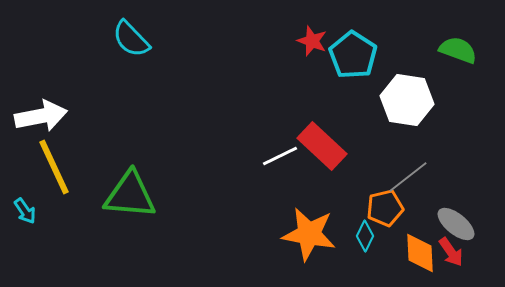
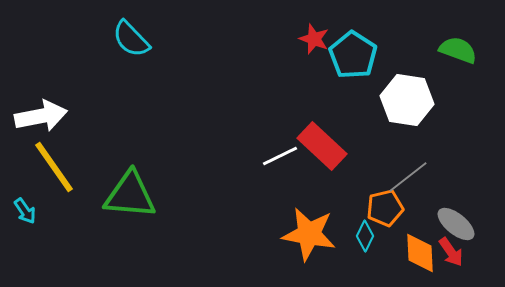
red star: moved 2 px right, 2 px up
yellow line: rotated 10 degrees counterclockwise
